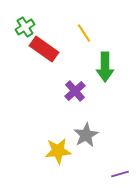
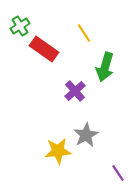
green cross: moved 5 px left, 1 px up
green arrow: rotated 16 degrees clockwise
purple line: moved 2 px left, 1 px up; rotated 72 degrees clockwise
